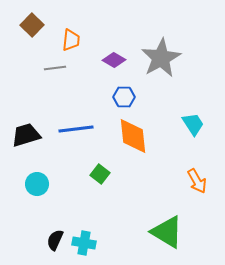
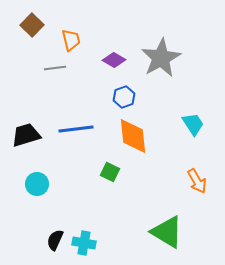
orange trapezoid: rotated 20 degrees counterclockwise
blue hexagon: rotated 20 degrees counterclockwise
green square: moved 10 px right, 2 px up; rotated 12 degrees counterclockwise
